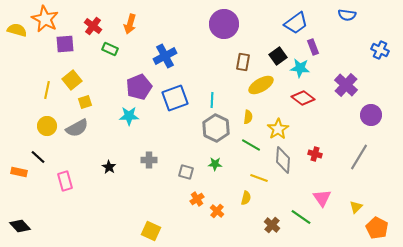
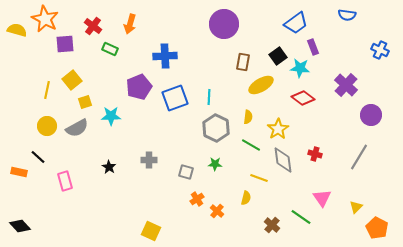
blue cross at (165, 56): rotated 25 degrees clockwise
cyan line at (212, 100): moved 3 px left, 3 px up
cyan star at (129, 116): moved 18 px left
gray diamond at (283, 160): rotated 12 degrees counterclockwise
